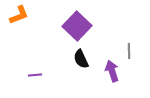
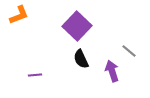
gray line: rotated 49 degrees counterclockwise
